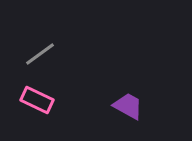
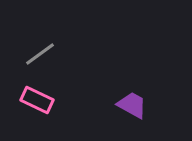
purple trapezoid: moved 4 px right, 1 px up
